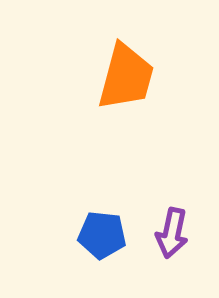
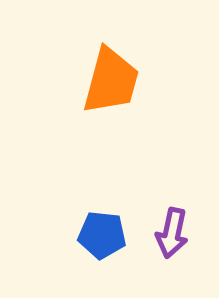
orange trapezoid: moved 15 px left, 4 px down
